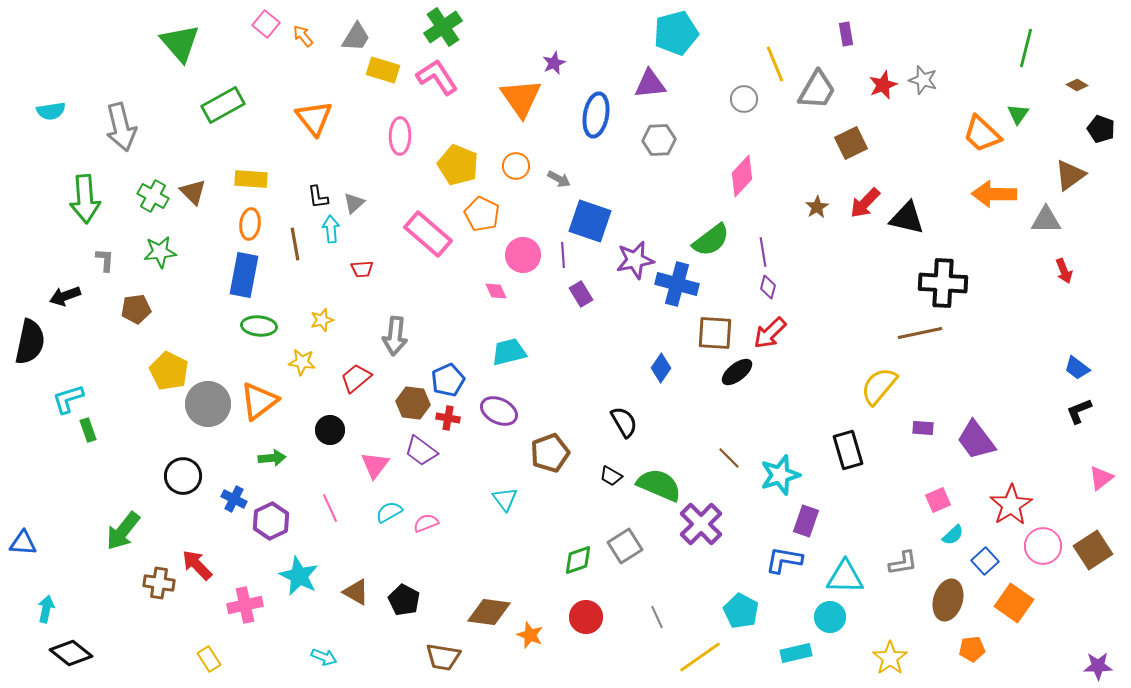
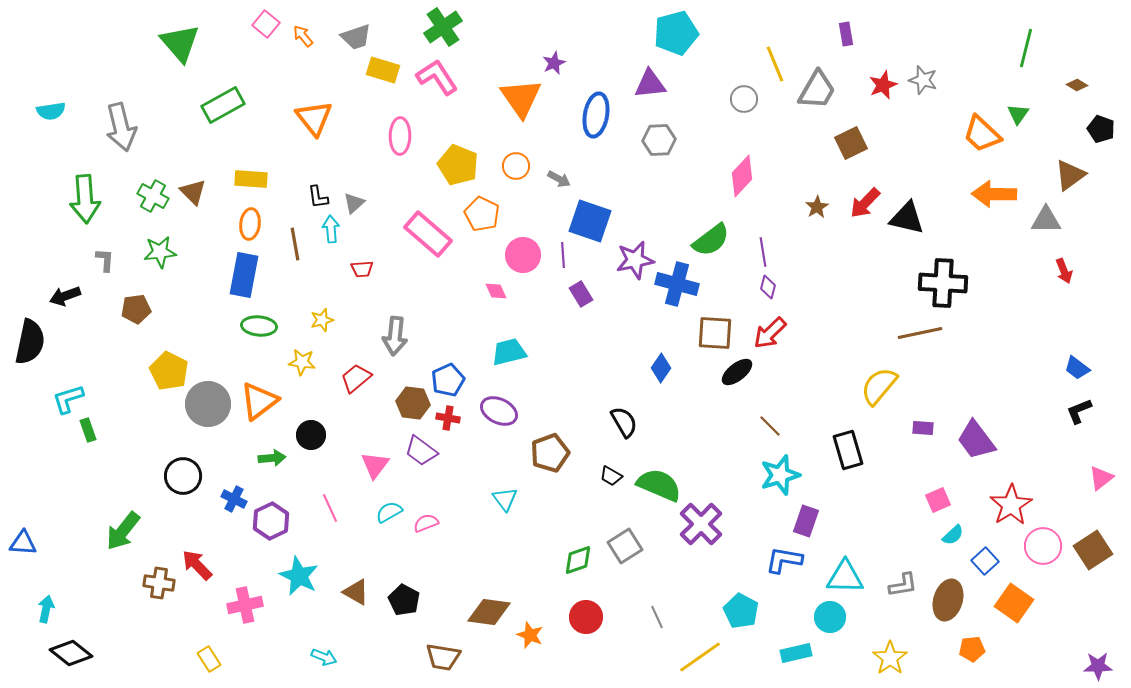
gray trapezoid at (356, 37): rotated 40 degrees clockwise
black circle at (330, 430): moved 19 px left, 5 px down
brown line at (729, 458): moved 41 px right, 32 px up
gray L-shape at (903, 563): moved 22 px down
